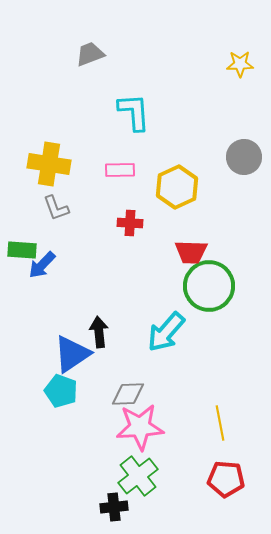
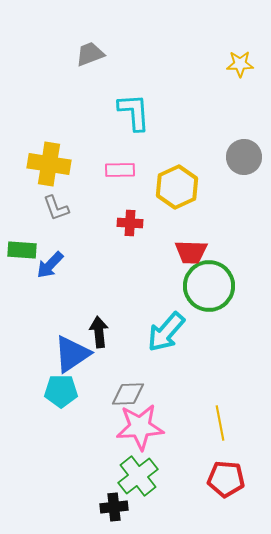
blue arrow: moved 8 px right
cyan pentagon: rotated 20 degrees counterclockwise
